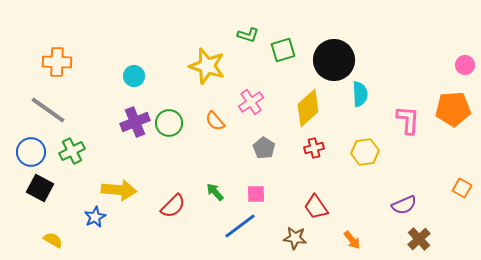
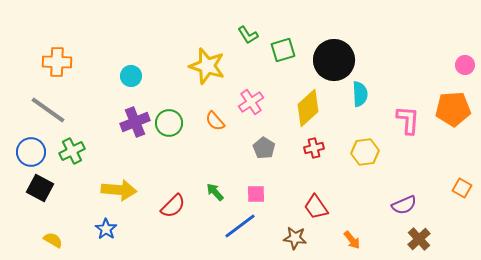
green L-shape: rotated 40 degrees clockwise
cyan circle: moved 3 px left
blue star: moved 11 px right, 12 px down; rotated 10 degrees counterclockwise
